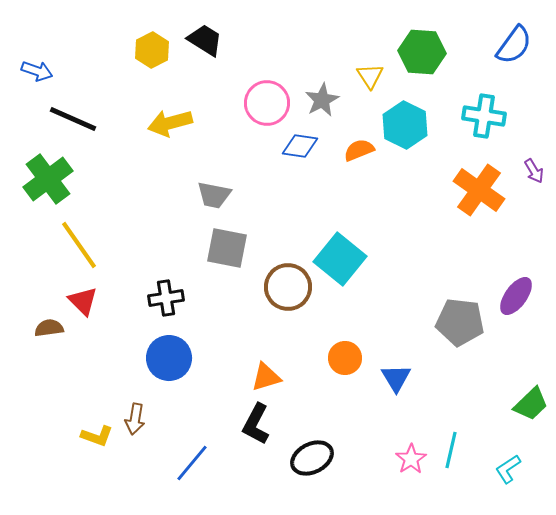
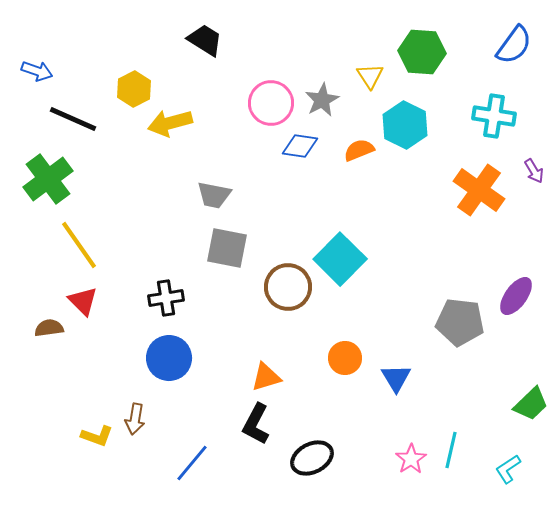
yellow hexagon: moved 18 px left, 39 px down
pink circle: moved 4 px right
cyan cross: moved 10 px right
cyan square: rotated 6 degrees clockwise
